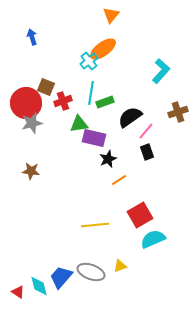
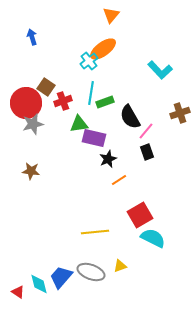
cyan L-shape: moved 1 px left, 1 px up; rotated 95 degrees clockwise
brown square: rotated 12 degrees clockwise
brown cross: moved 2 px right, 1 px down
black semicircle: rotated 85 degrees counterclockwise
gray star: moved 1 px right, 1 px down
yellow line: moved 7 px down
cyan semicircle: moved 1 px up; rotated 50 degrees clockwise
cyan diamond: moved 2 px up
